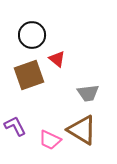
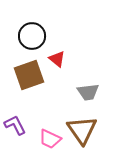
black circle: moved 1 px down
gray trapezoid: moved 1 px up
purple L-shape: moved 1 px up
brown triangle: rotated 24 degrees clockwise
pink trapezoid: moved 1 px up
